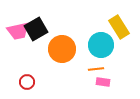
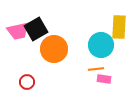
yellow rectangle: rotated 35 degrees clockwise
orange circle: moved 8 px left
pink rectangle: moved 1 px right, 3 px up
